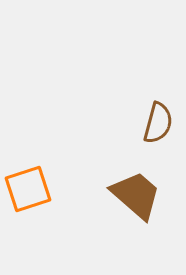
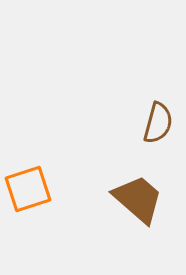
brown trapezoid: moved 2 px right, 4 px down
